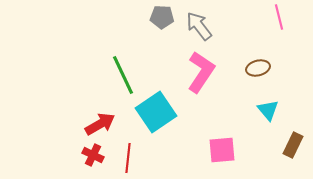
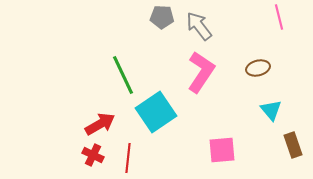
cyan triangle: moved 3 px right
brown rectangle: rotated 45 degrees counterclockwise
